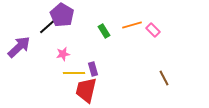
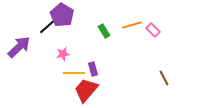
red trapezoid: rotated 28 degrees clockwise
